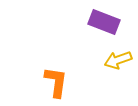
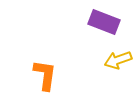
orange L-shape: moved 11 px left, 7 px up
